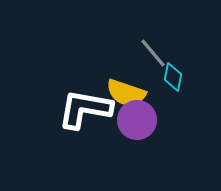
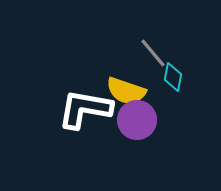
yellow semicircle: moved 2 px up
